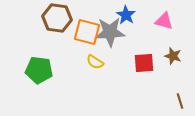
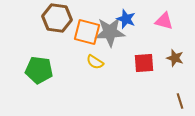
blue star: moved 4 px down; rotated 12 degrees counterclockwise
brown star: moved 2 px right, 2 px down
